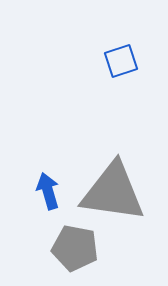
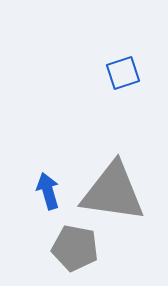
blue square: moved 2 px right, 12 px down
